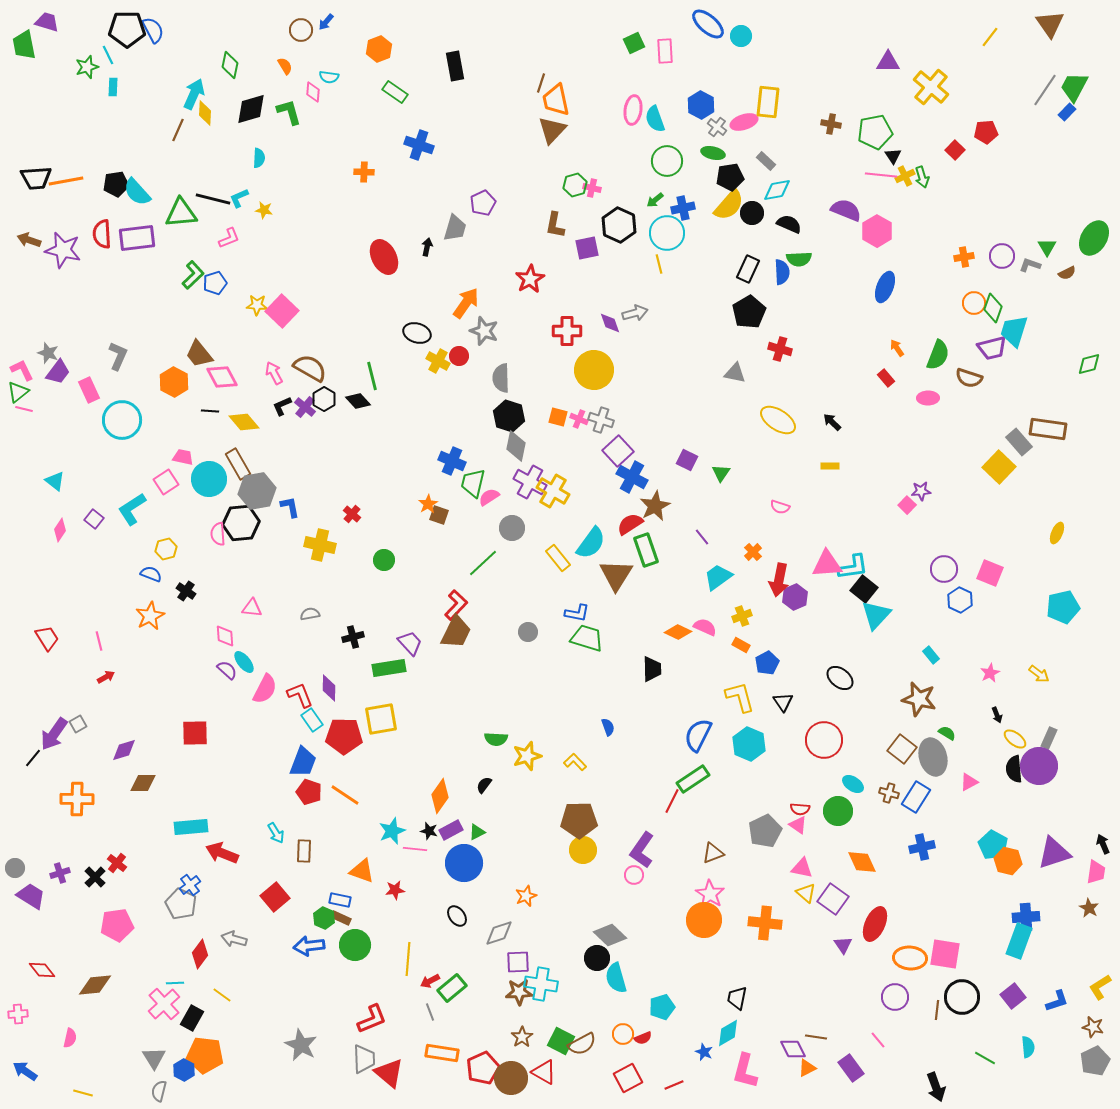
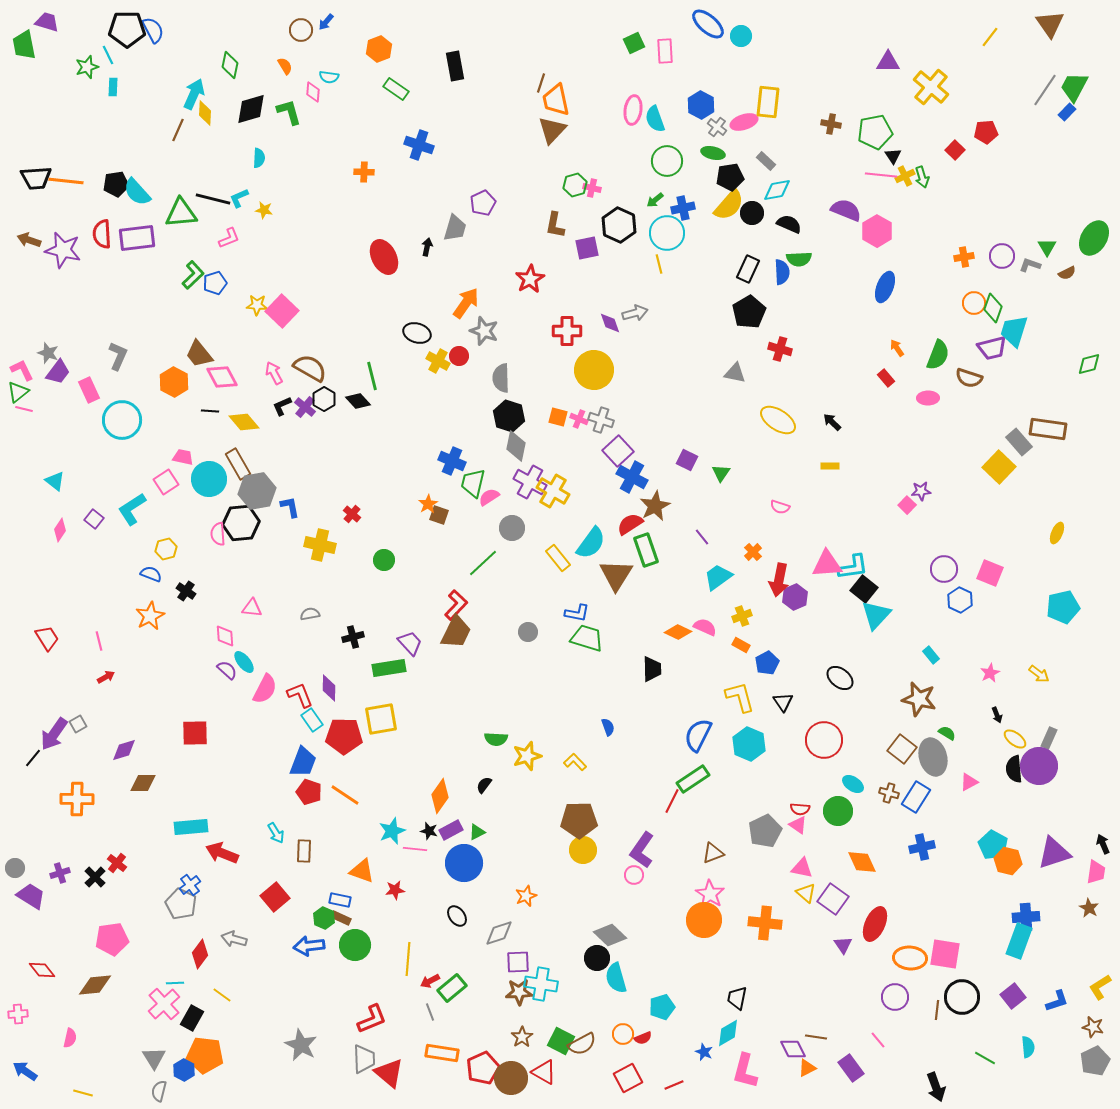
green rectangle at (395, 92): moved 1 px right, 3 px up
orange line at (66, 181): rotated 16 degrees clockwise
pink pentagon at (117, 925): moved 5 px left, 14 px down
